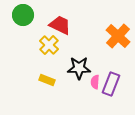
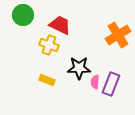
orange cross: moved 1 px up; rotated 15 degrees clockwise
yellow cross: rotated 24 degrees counterclockwise
